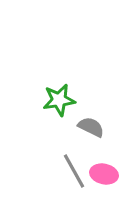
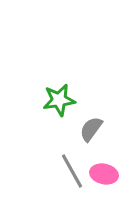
gray semicircle: moved 2 px down; rotated 80 degrees counterclockwise
gray line: moved 2 px left
